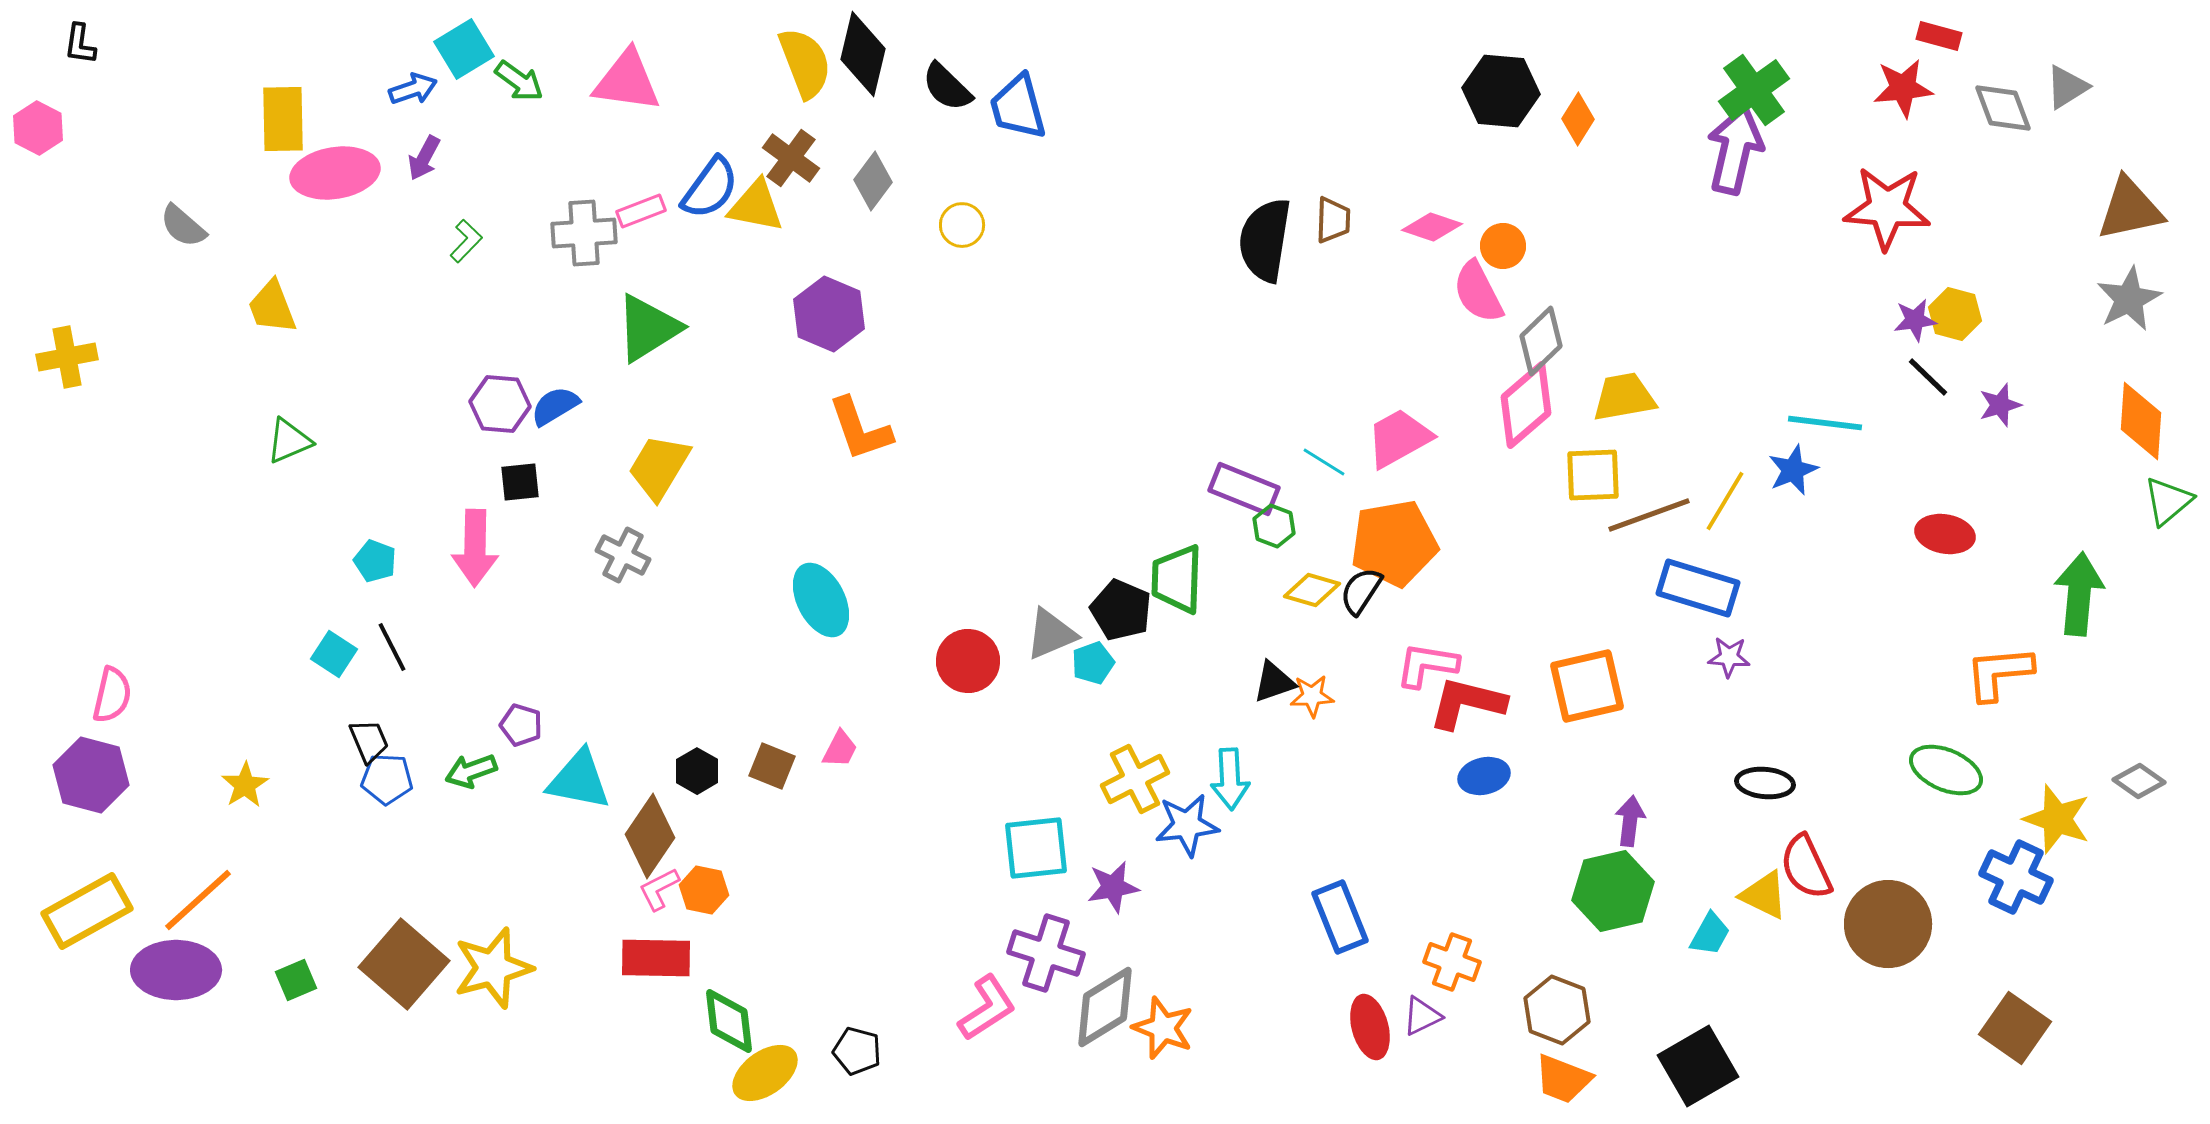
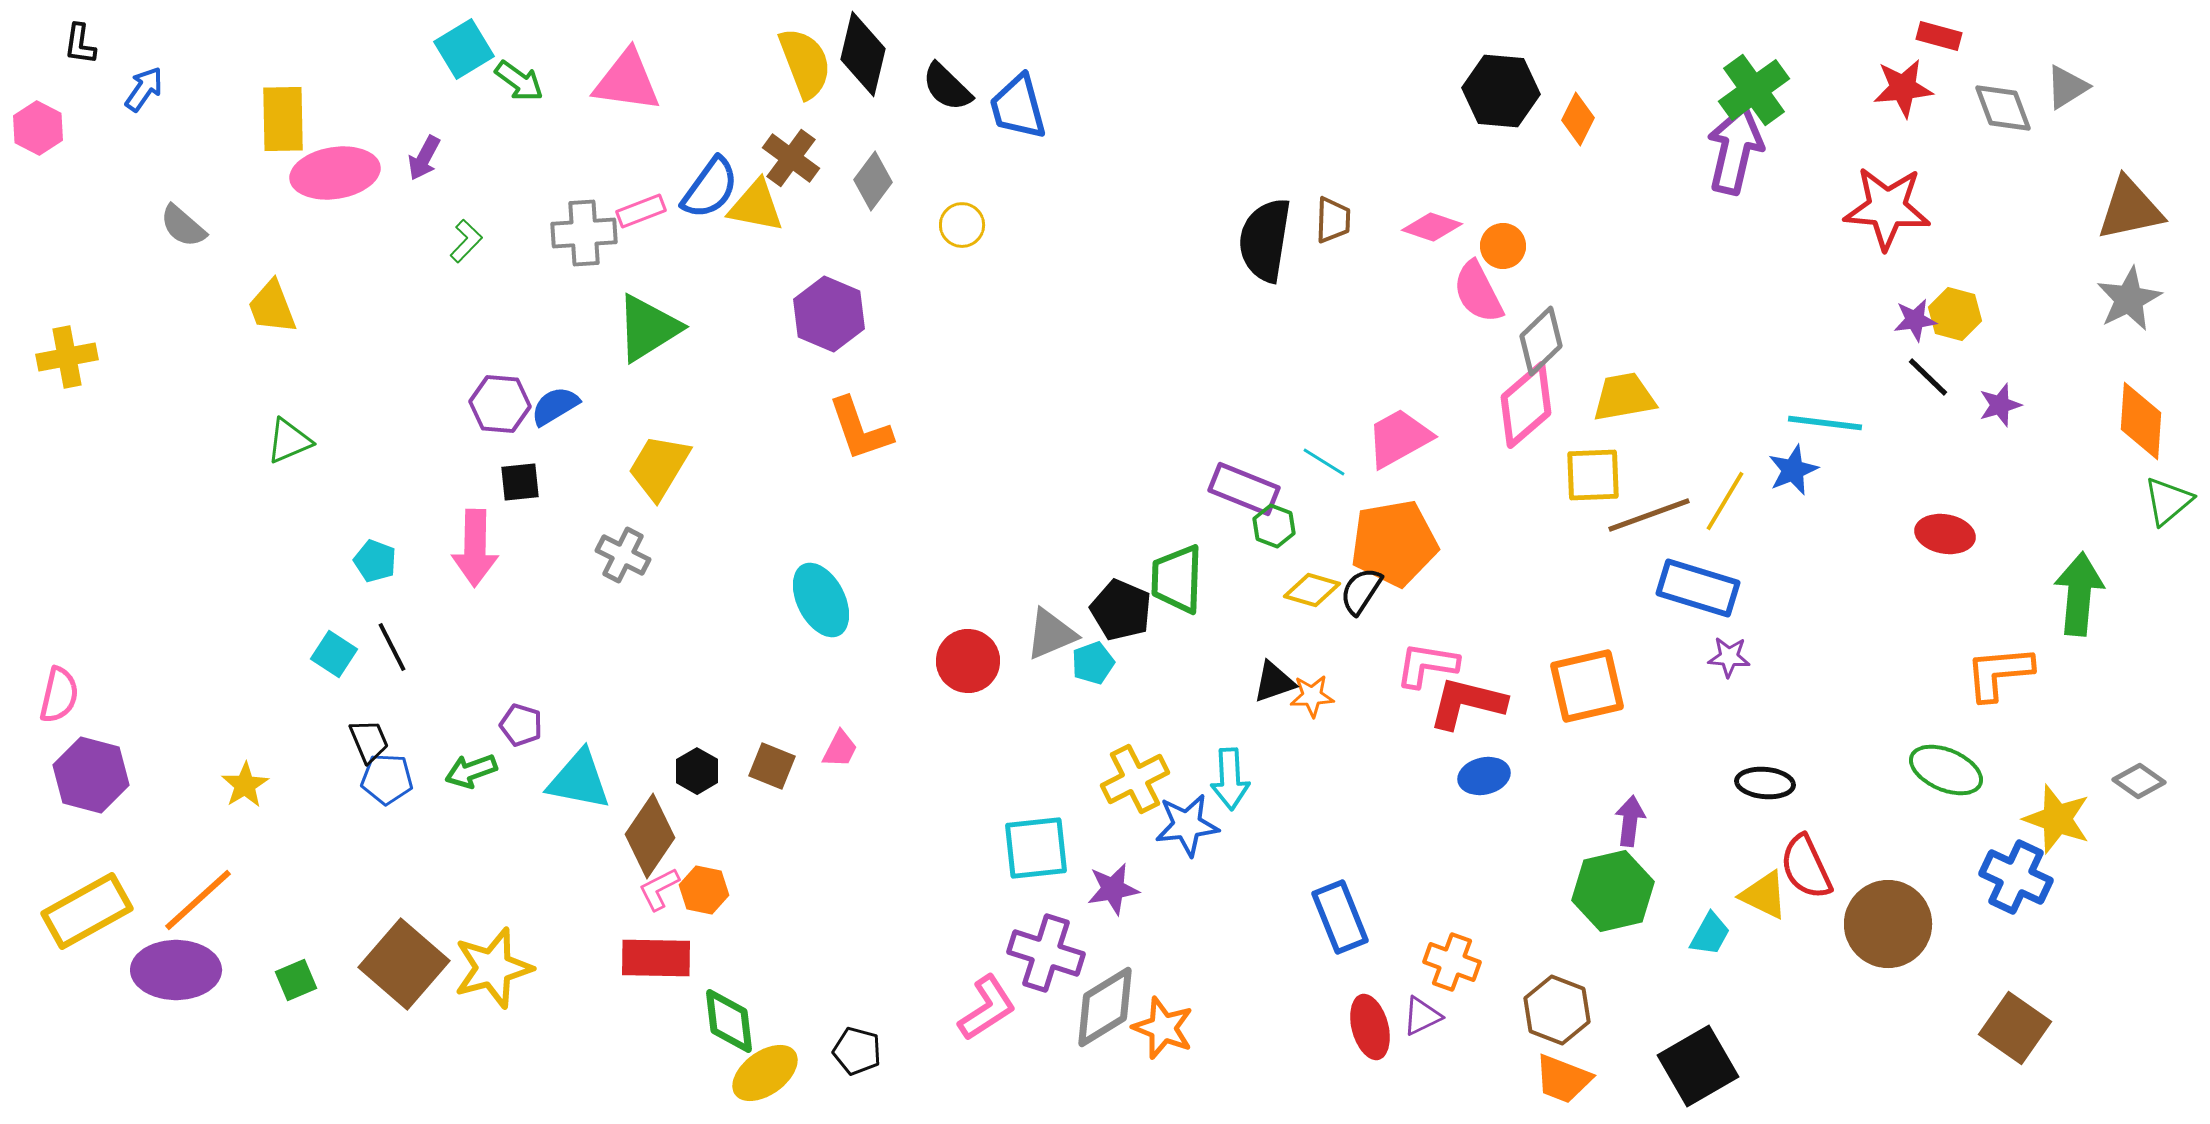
blue arrow at (413, 89): moved 269 px left; rotated 36 degrees counterclockwise
orange diamond at (1578, 119): rotated 6 degrees counterclockwise
pink semicircle at (112, 695): moved 53 px left
purple star at (1113, 887): moved 2 px down
